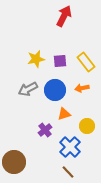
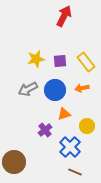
brown line: moved 7 px right; rotated 24 degrees counterclockwise
